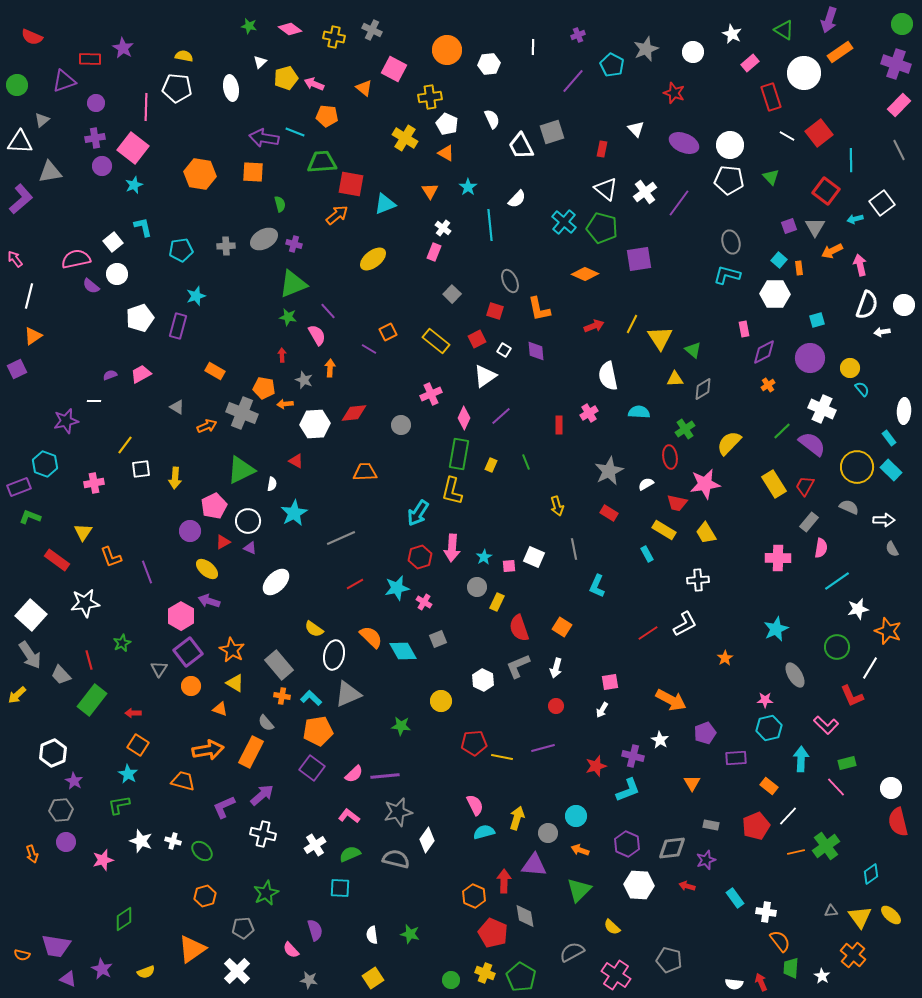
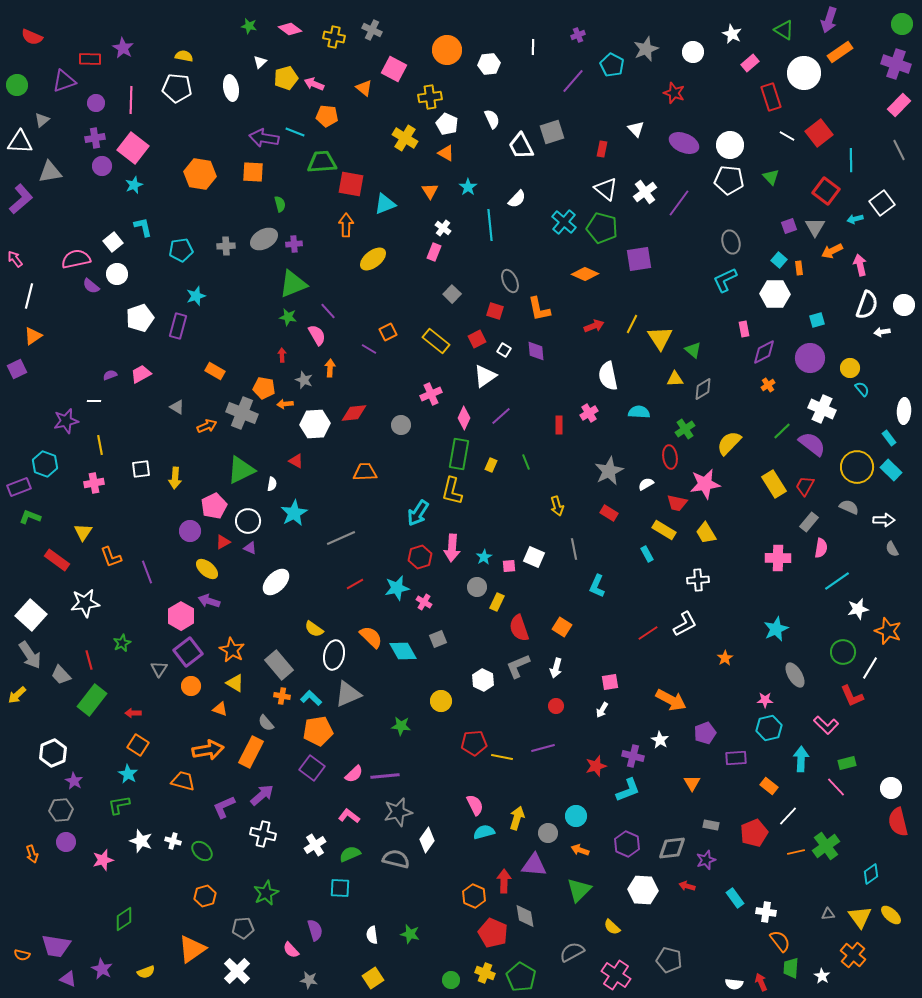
pink line at (146, 107): moved 15 px left, 7 px up
orange arrow at (337, 215): moved 9 px right, 10 px down; rotated 50 degrees counterclockwise
purple cross at (294, 244): rotated 21 degrees counterclockwise
cyan L-shape at (727, 275): moved 2 px left, 5 px down; rotated 40 degrees counterclockwise
yellow line at (125, 445): moved 25 px left; rotated 48 degrees counterclockwise
green circle at (837, 647): moved 6 px right, 5 px down
red pentagon at (756, 826): moved 2 px left, 7 px down
white hexagon at (639, 885): moved 4 px right, 5 px down
gray triangle at (831, 911): moved 3 px left, 3 px down
